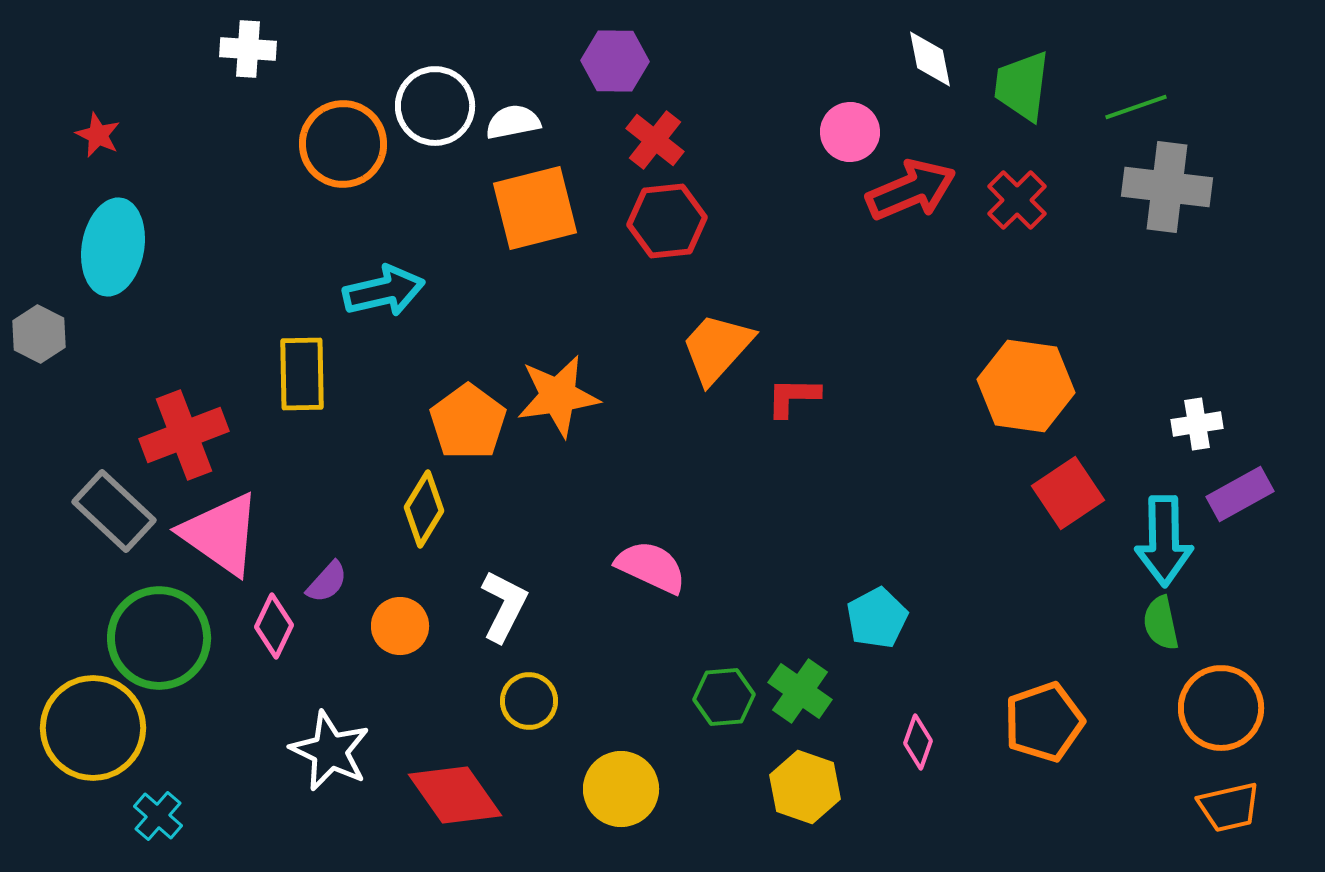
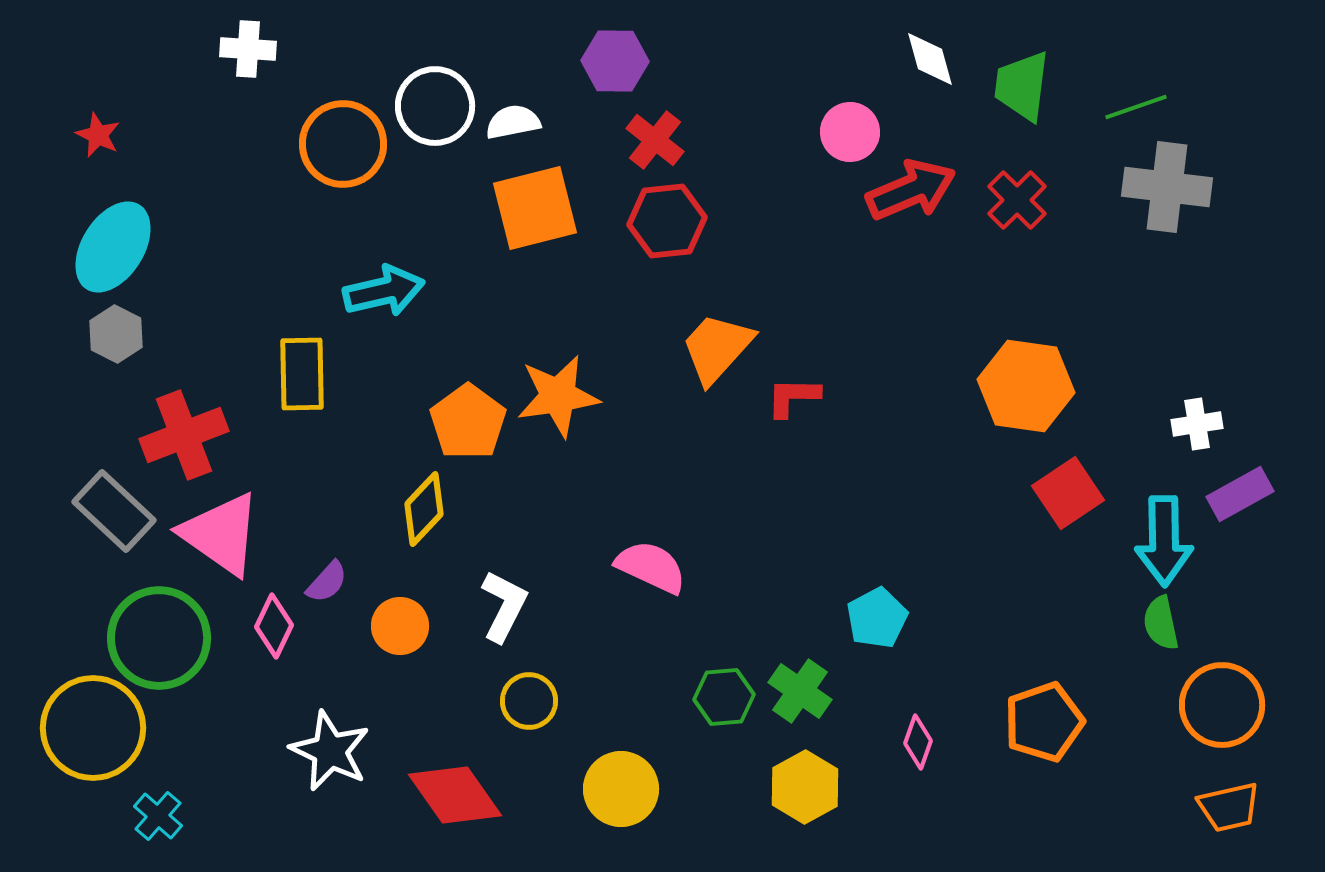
white diamond at (930, 59): rotated 4 degrees counterclockwise
cyan ellipse at (113, 247): rotated 22 degrees clockwise
gray hexagon at (39, 334): moved 77 px right
yellow diamond at (424, 509): rotated 12 degrees clockwise
orange circle at (1221, 708): moved 1 px right, 3 px up
yellow hexagon at (805, 787): rotated 12 degrees clockwise
